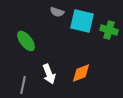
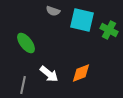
gray semicircle: moved 4 px left, 1 px up
cyan square: moved 1 px up
green cross: rotated 12 degrees clockwise
green ellipse: moved 2 px down
white arrow: rotated 30 degrees counterclockwise
